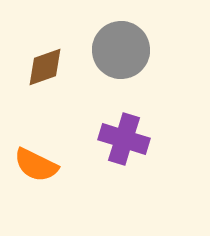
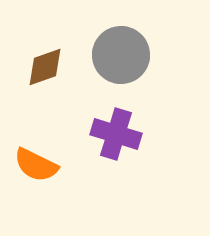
gray circle: moved 5 px down
purple cross: moved 8 px left, 5 px up
